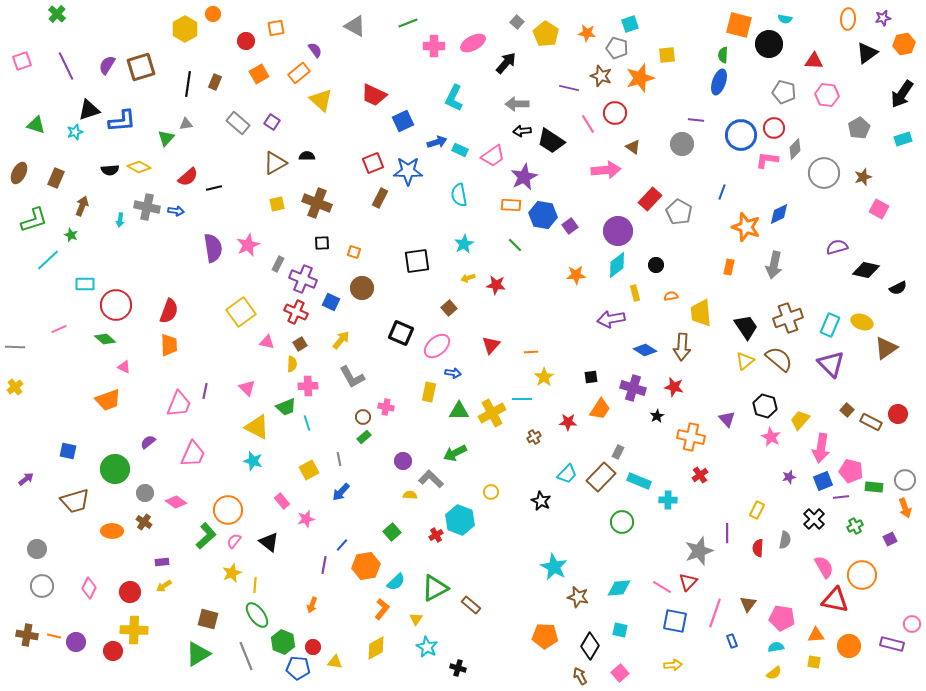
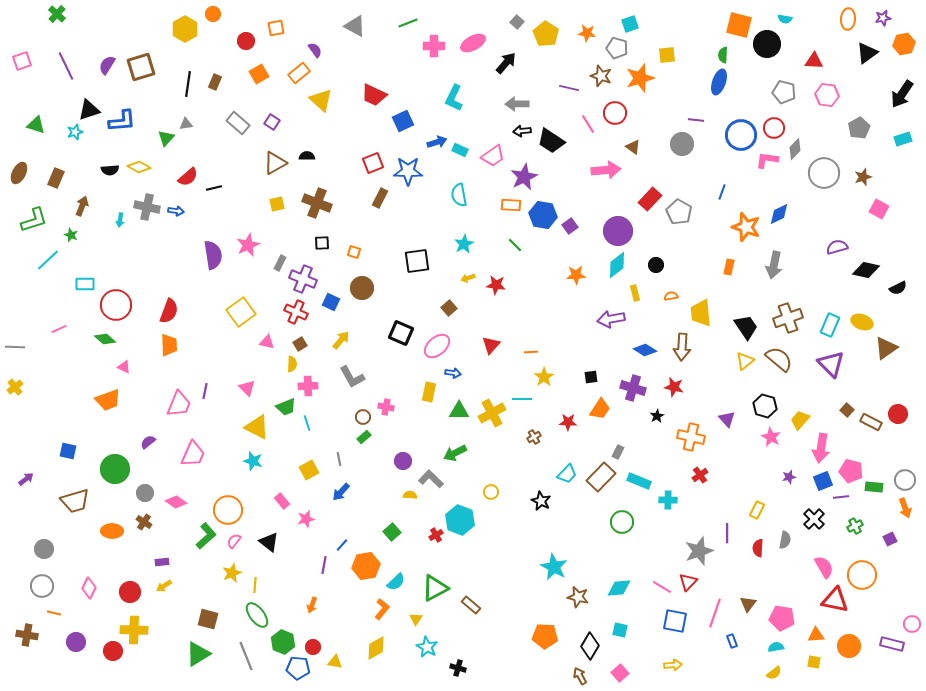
black circle at (769, 44): moved 2 px left
purple semicircle at (213, 248): moved 7 px down
gray rectangle at (278, 264): moved 2 px right, 1 px up
gray circle at (37, 549): moved 7 px right
orange line at (54, 636): moved 23 px up
